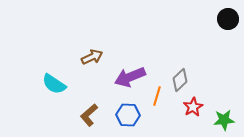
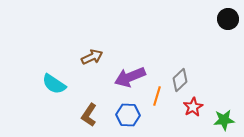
brown L-shape: rotated 15 degrees counterclockwise
